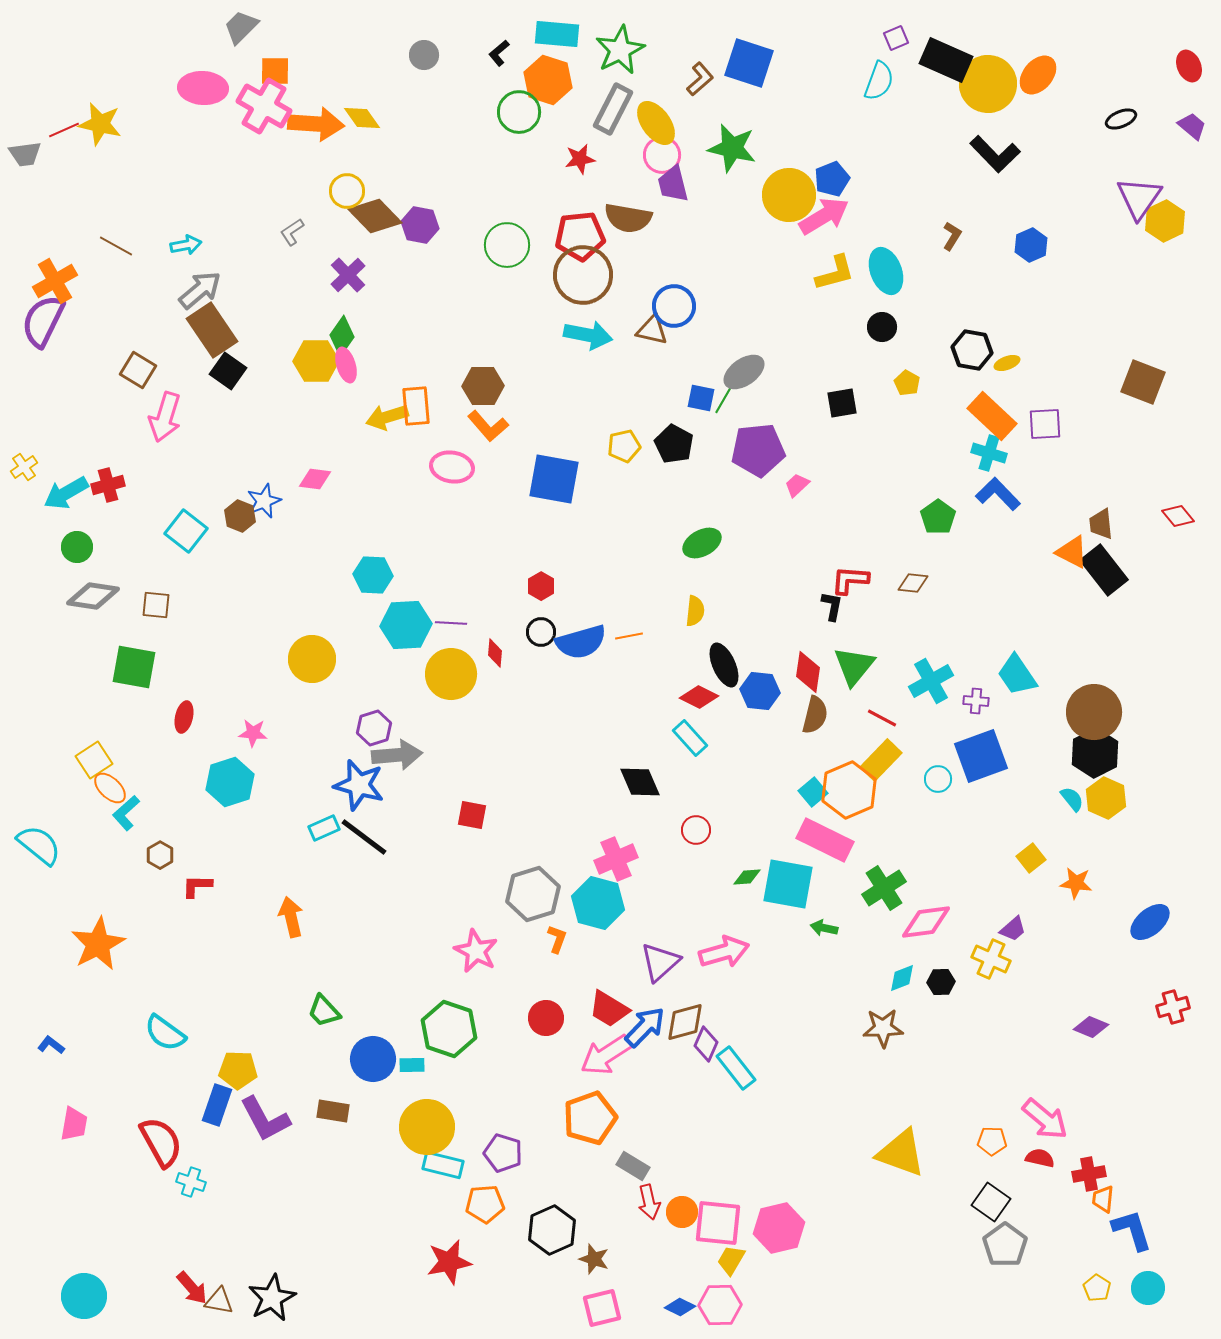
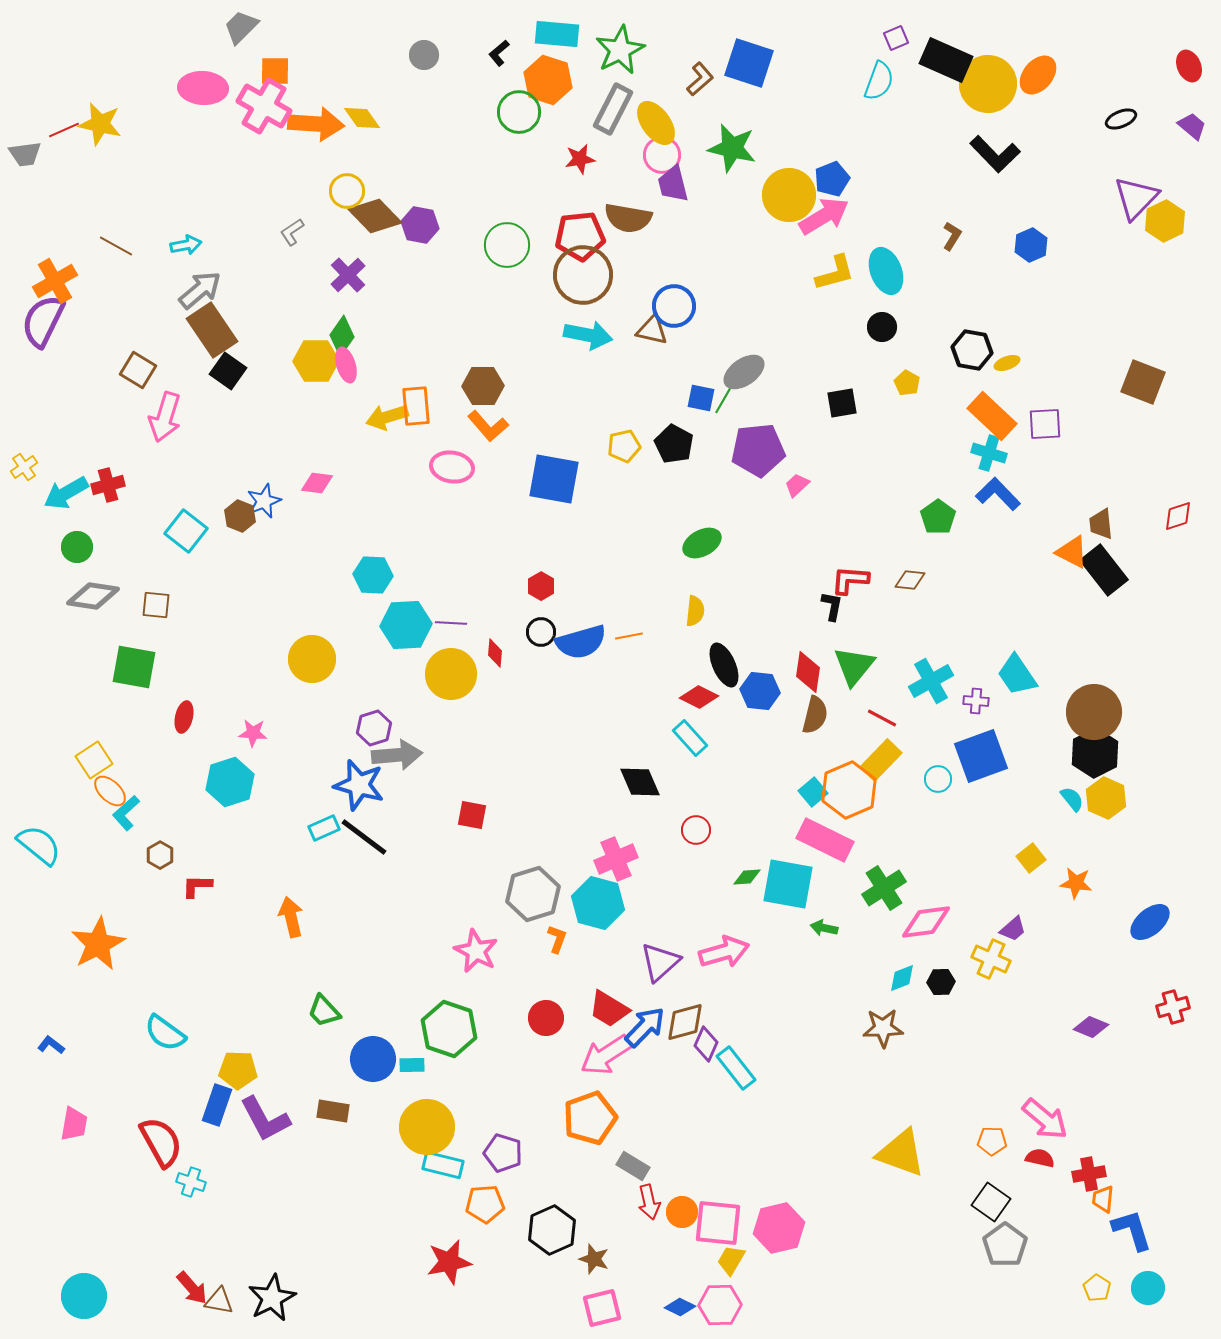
purple triangle at (1139, 198): moved 3 px left; rotated 9 degrees clockwise
pink diamond at (315, 479): moved 2 px right, 4 px down
red diamond at (1178, 516): rotated 68 degrees counterclockwise
brown diamond at (913, 583): moved 3 px left, 3 px up
orange ellipse at (110, 788): moved 3 px down
